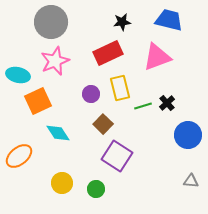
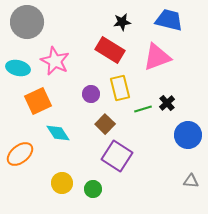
gray circle: moved 24 px left
red rectangle: moved 2 px right, 3 px up; rotated 56 degrees clockwise
pink star: rotated 24 degrees counterclockwise
cyan ellipse: moved 7 px up
green line: moved 3 px down
brown square: moved 2 px right
orange ellipse: moved 1 px right, 2 px up
green circle: moved 3 px left
